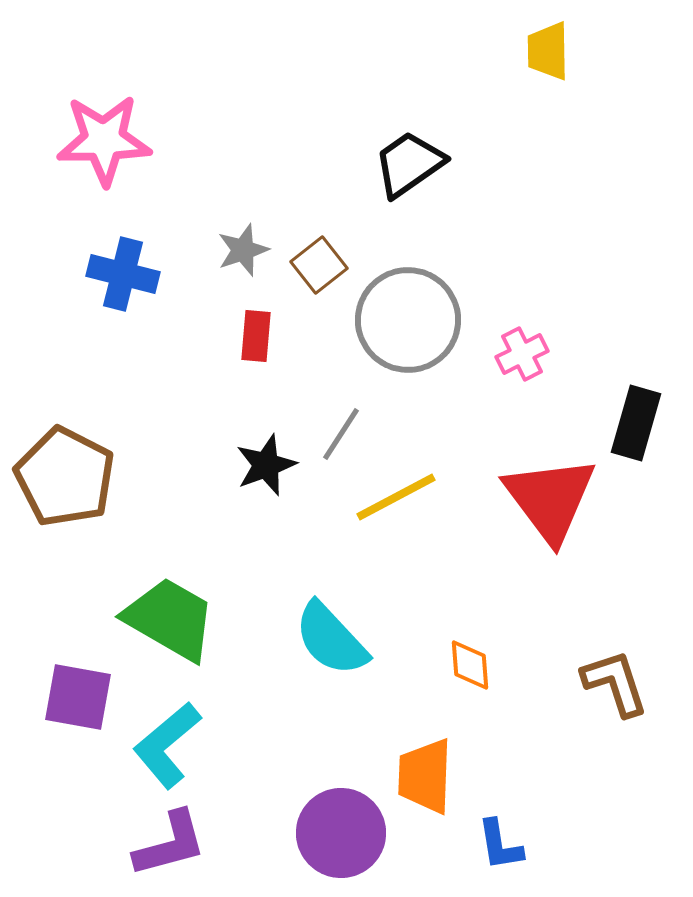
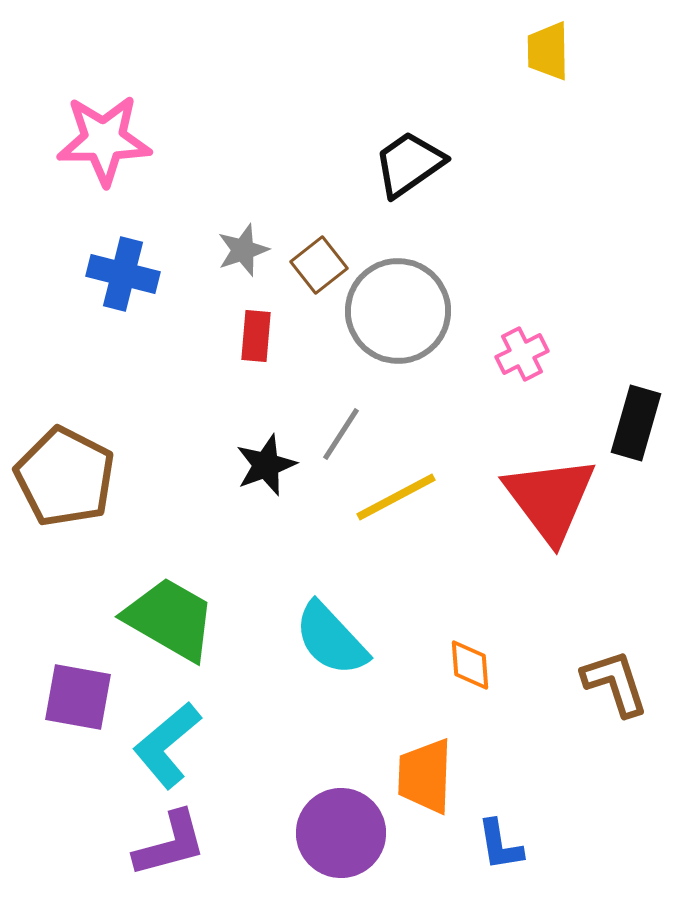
gray circle: moved 10 px left, 9 px up
